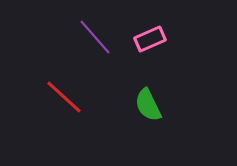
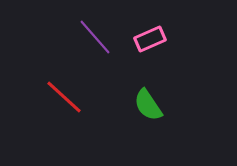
green semicircle: rotated 8 degrees counterclockwise
